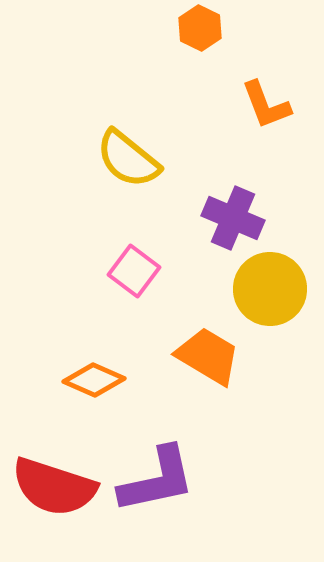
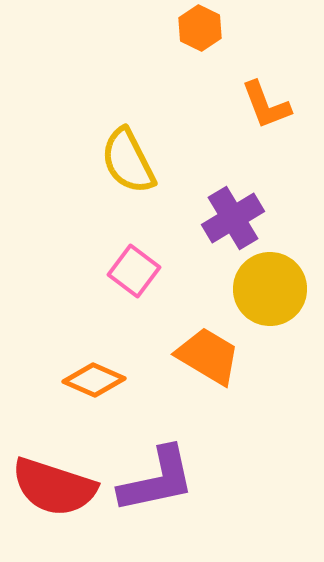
yellow semicircle: moved 2 px down; rotated 24 degrees clockwise
purple cross: rotated 36 degrees clockwise
